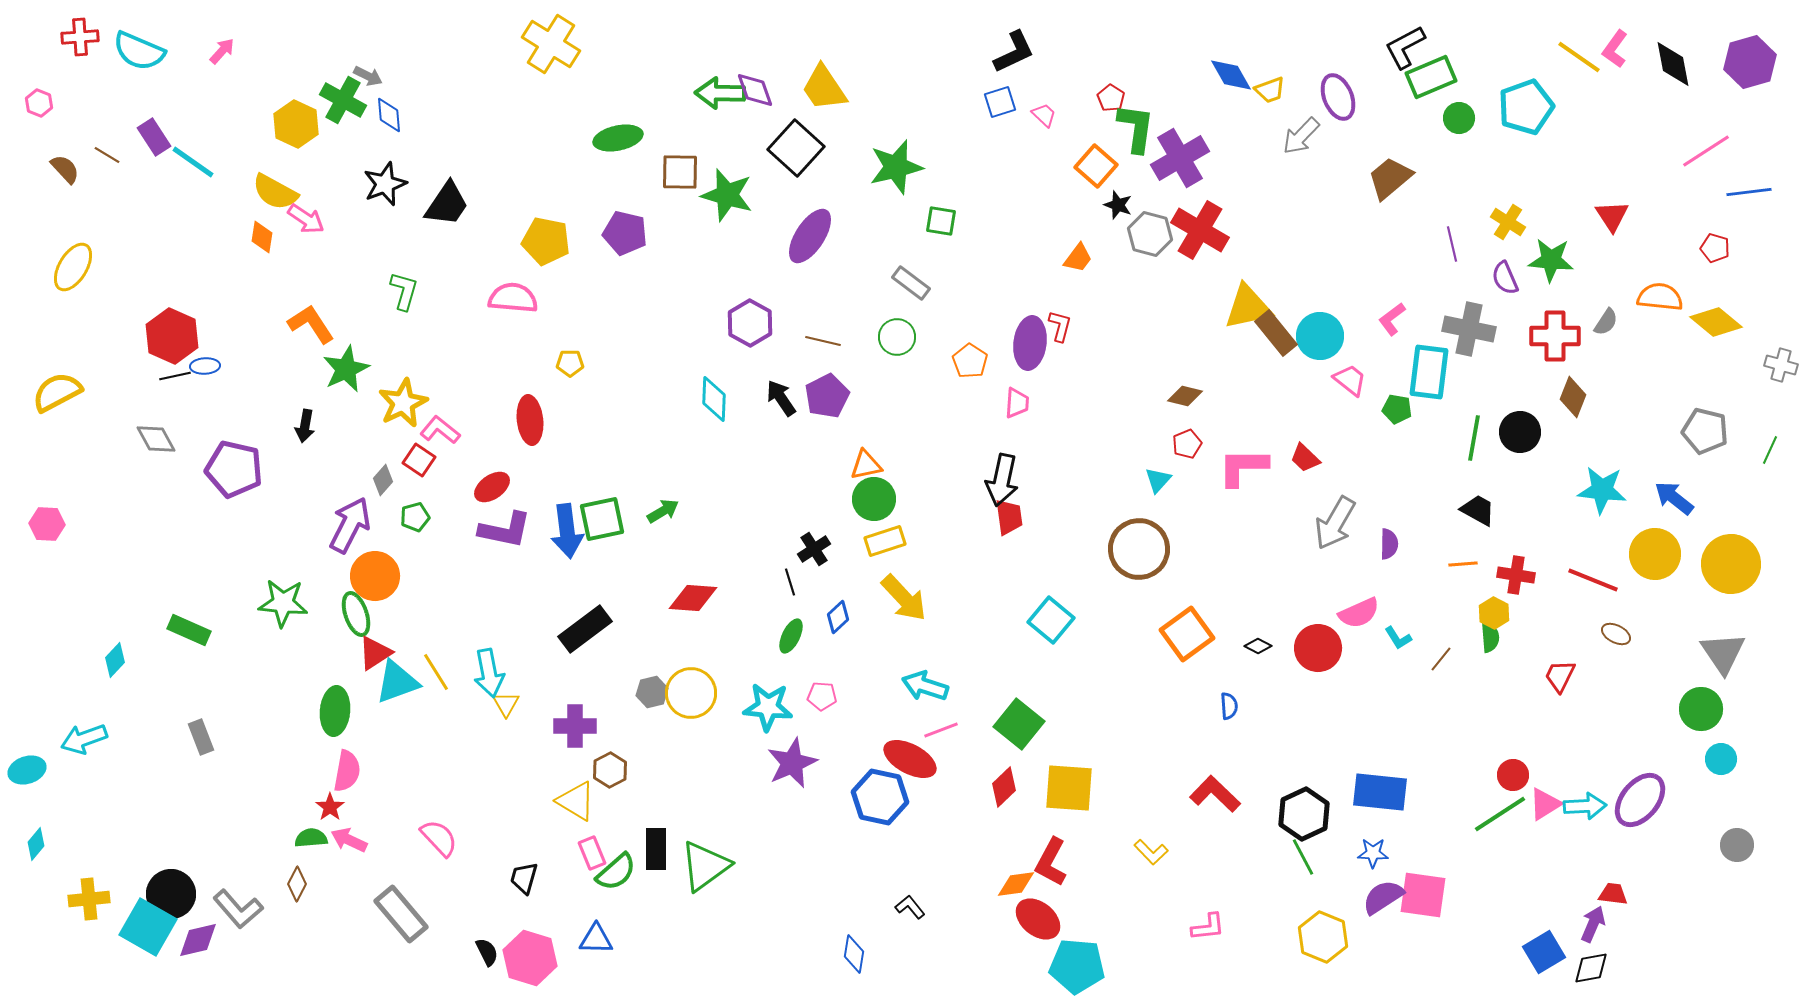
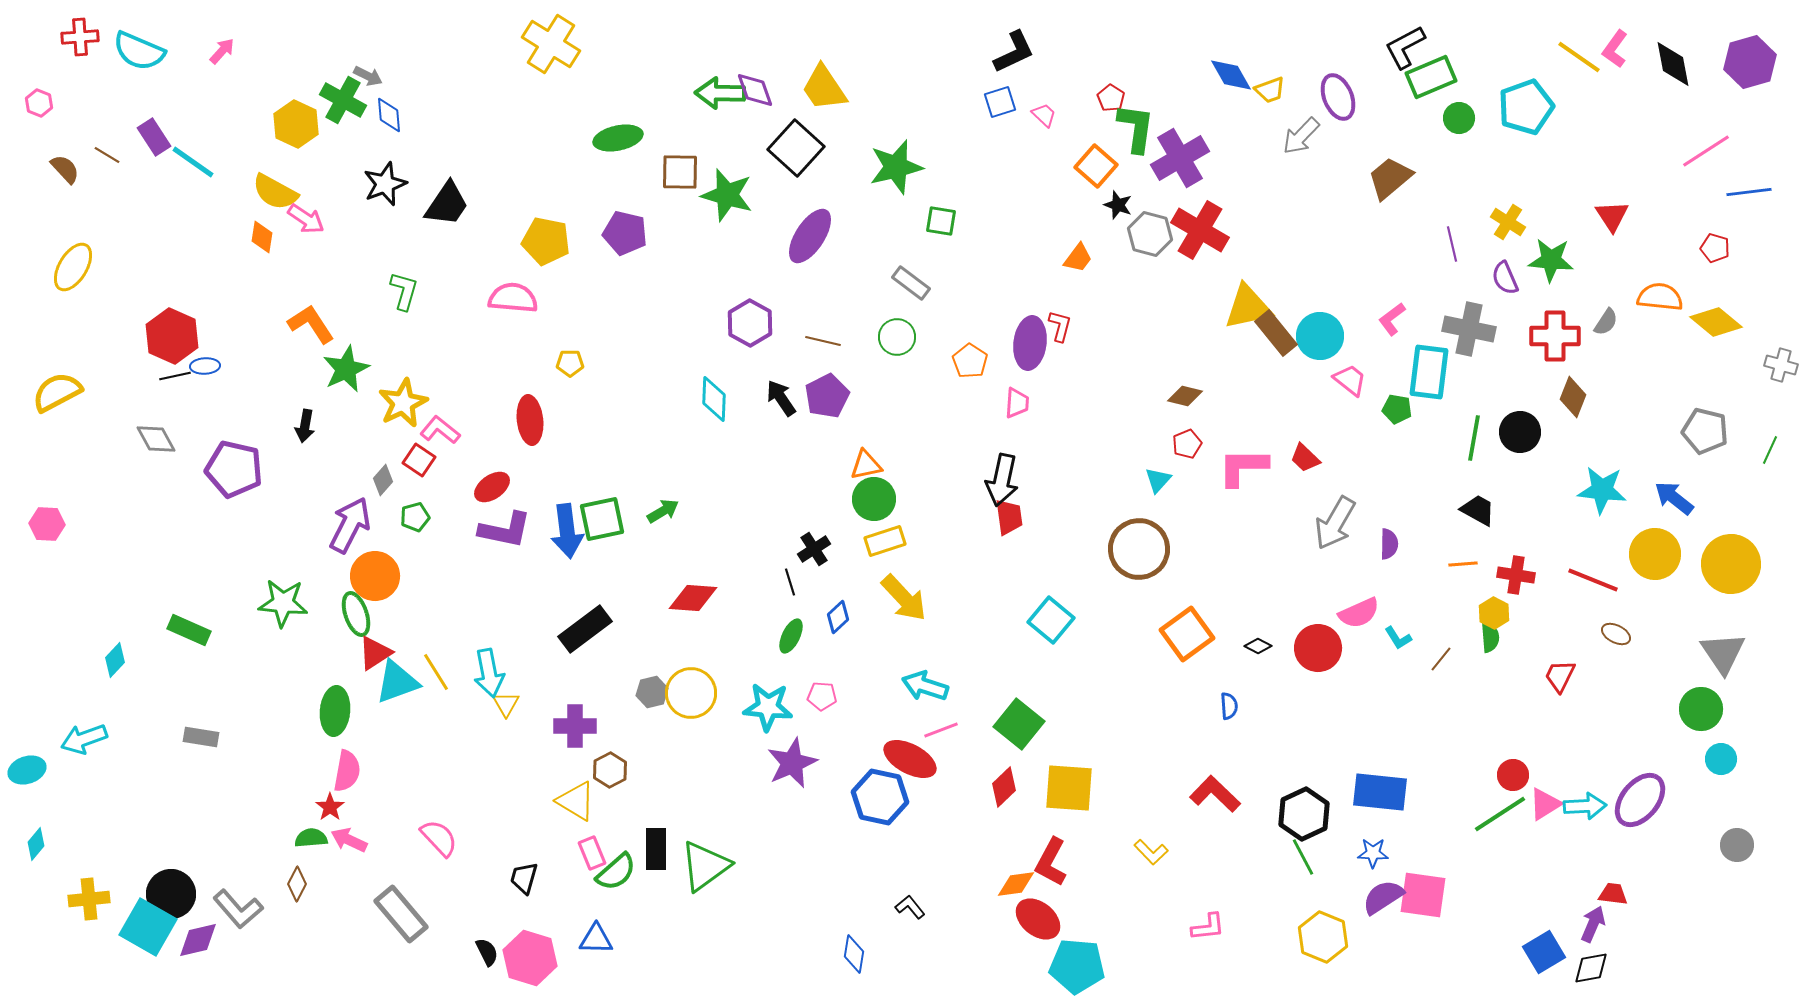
gray rectangle at (201, 737): rotated 60 degrees counterclockwise
